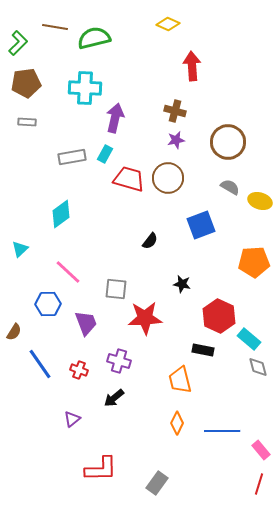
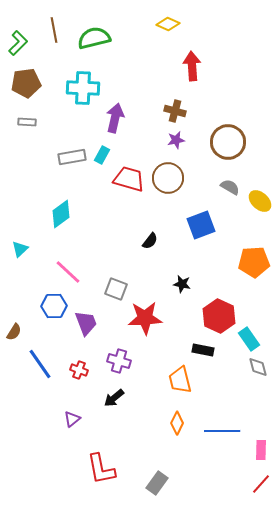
brown line at (55, 27): moved 1 px left, 3 px down; rotated 70 degrees clockwise
cyan cross at (85, 88): moved 2 px left
cyan rectangle at (105, 154): moved 3 px left, 1 px down
yellow ellipse at (260, 201): rotated 25 degrees clockwise
gray square at (116, 289): rotated 15 degrees clockwise
blue hexagon at (48, 304): moved 6 px right, 2 px down
cyan rectangle at (249, 339): rotated 15 degrees clockwise
pink rectangle at (261, 450): rotated 42 degrees clockwise
red L-shape at (101, 469): rotated 80 degrees clockwise
red line at (259, 484): moved 2 px right; rotated 25 degrees clockwise
